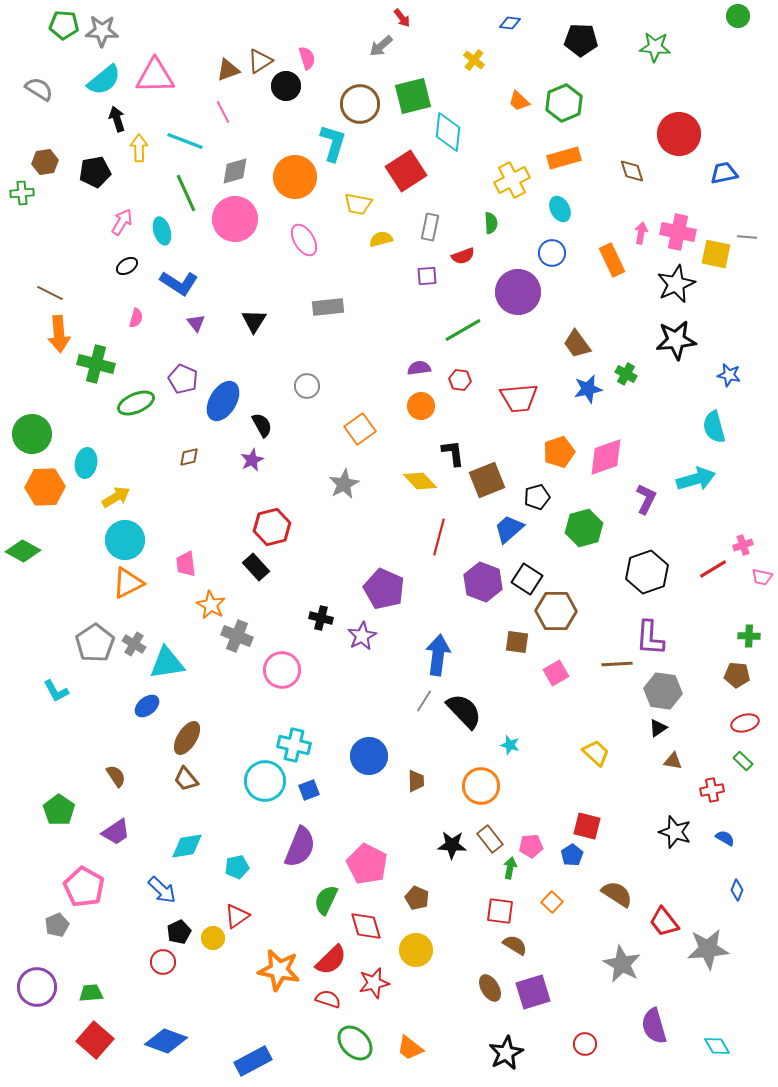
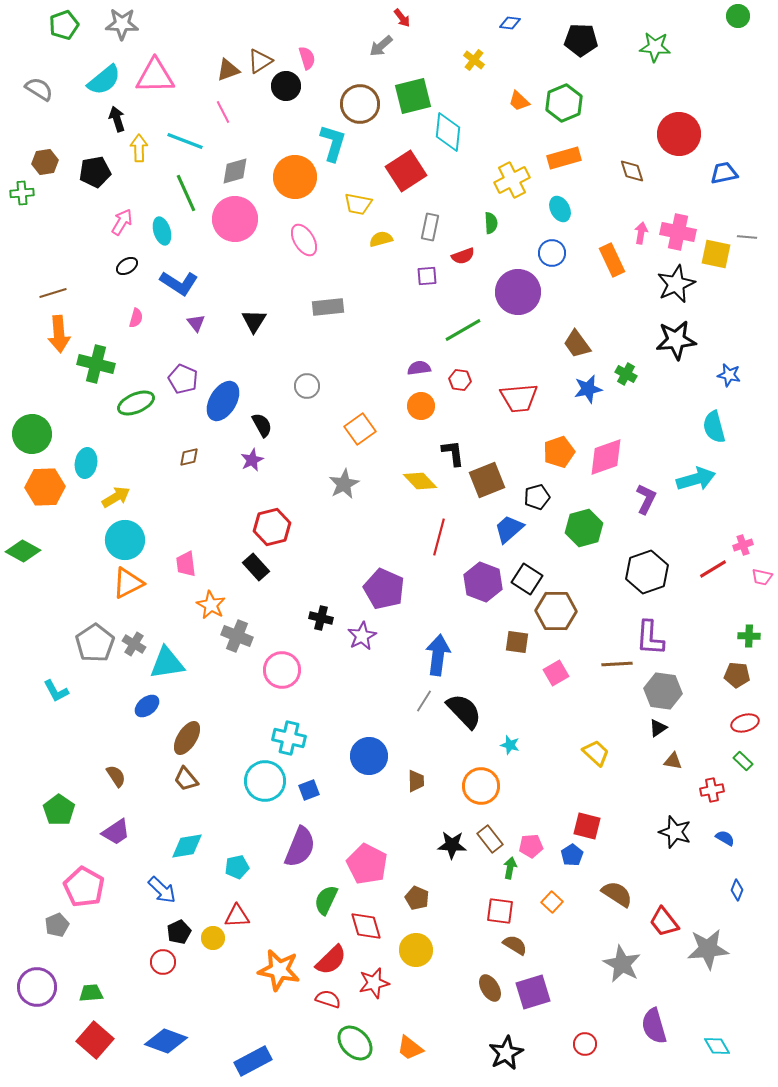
green pentagon at (64, 25): rotated 24 degrees counterclockwise
gray star at (102, 31): moved 20 px right, 7 px up
brown line at (50, 293): moved 3 px right; rotated 44 degrees counterclockwise
cyan cross at (294, 745): moved 5 px left, 7 px up
red triangle at (237, 916): rotated 32 degrees clockwise
